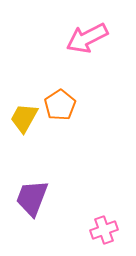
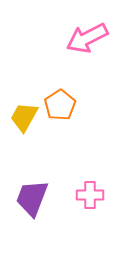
yellow trapezoid: moved 1 px up
pink cross: moved 14 px left, 35 px up; rotated 20 degrees clockwise
